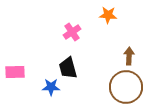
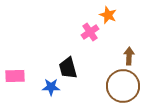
orange star: rotated 18 degrees clockwise
pink cross: moved 18 px right
pink rectangle: moved 4 px down
brown circle: moved 3 px left, 1 px up
